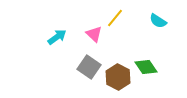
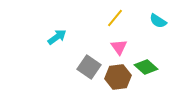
pink triangle: moved 25 px right, 13 px down; rotated 12 degrees clockwise
green diamond: rotated 15 degrees counterclockwise
brown hexagon: rotated 25 degrees clockwise
